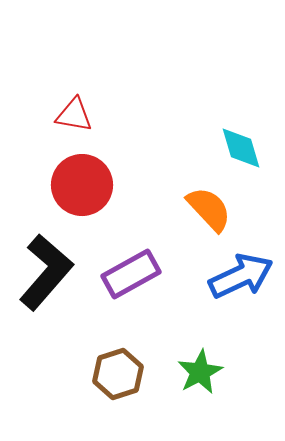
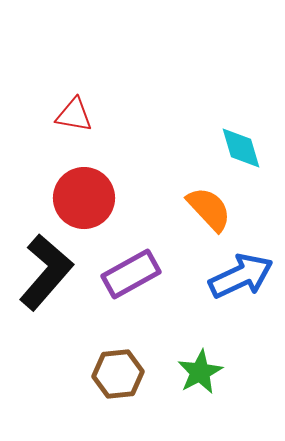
red circle: moved 2 px right, 13 px down
brown hexagon: rotated 12 degrees clockwise
